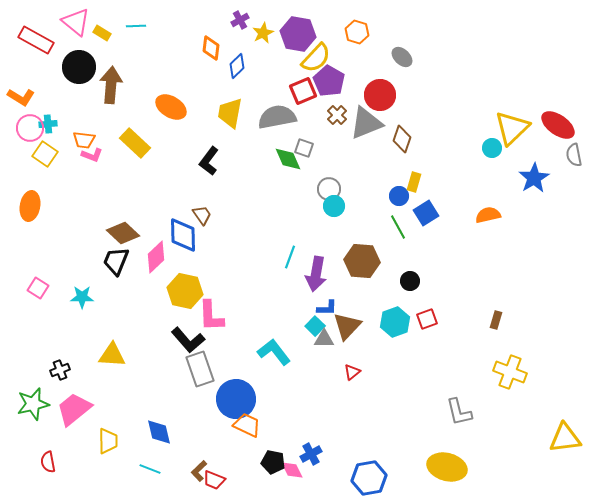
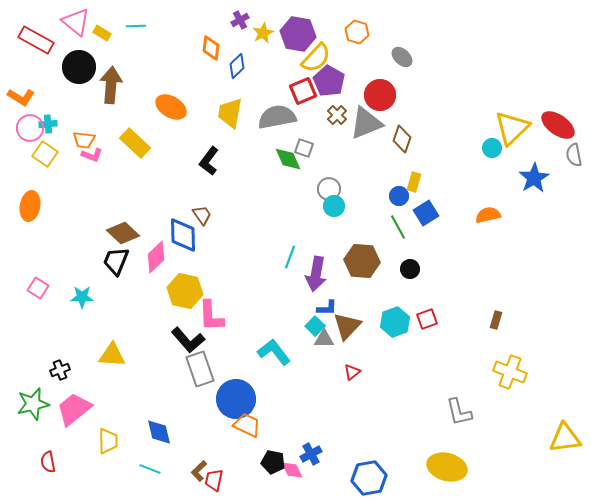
black circle at (410, 281): moved 12 px up
red trapezoid at (214, 480): rotated 80 degrees clockwise
